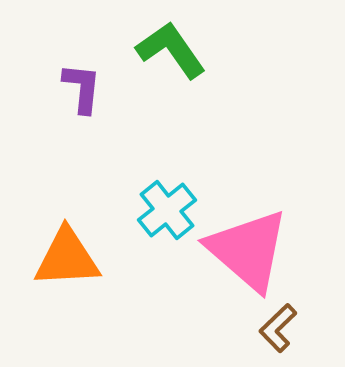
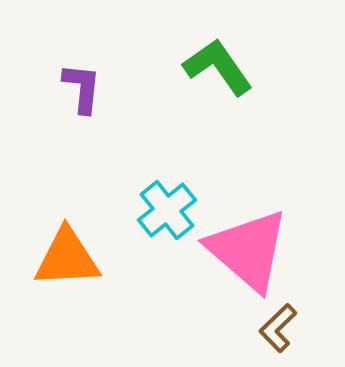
green L-shape: moved 47 px right, 17 px down
